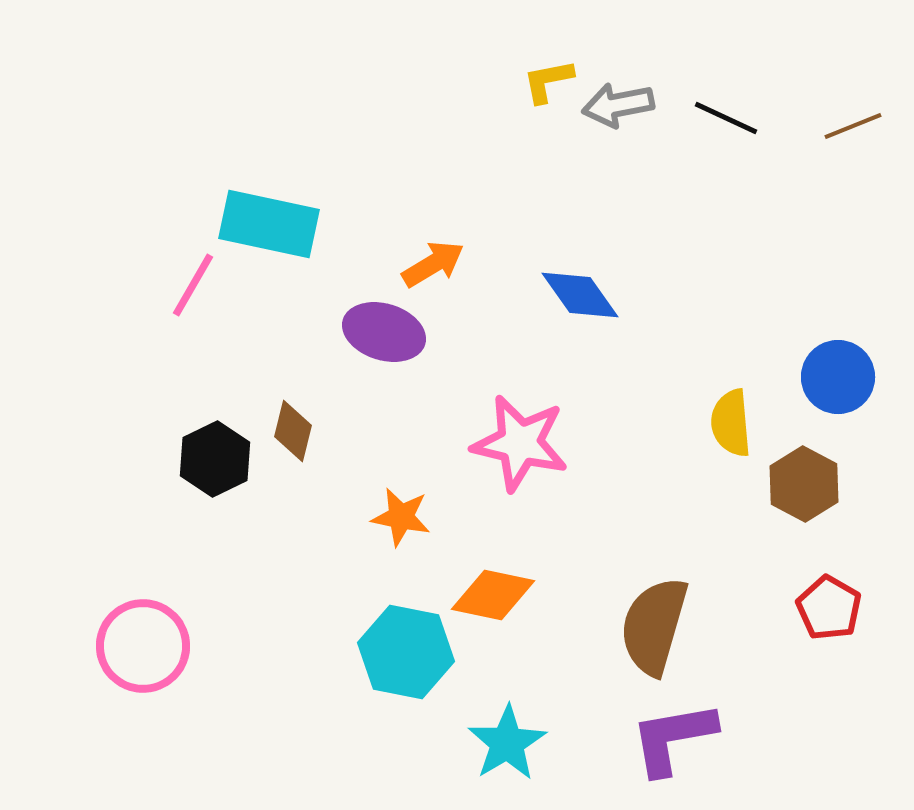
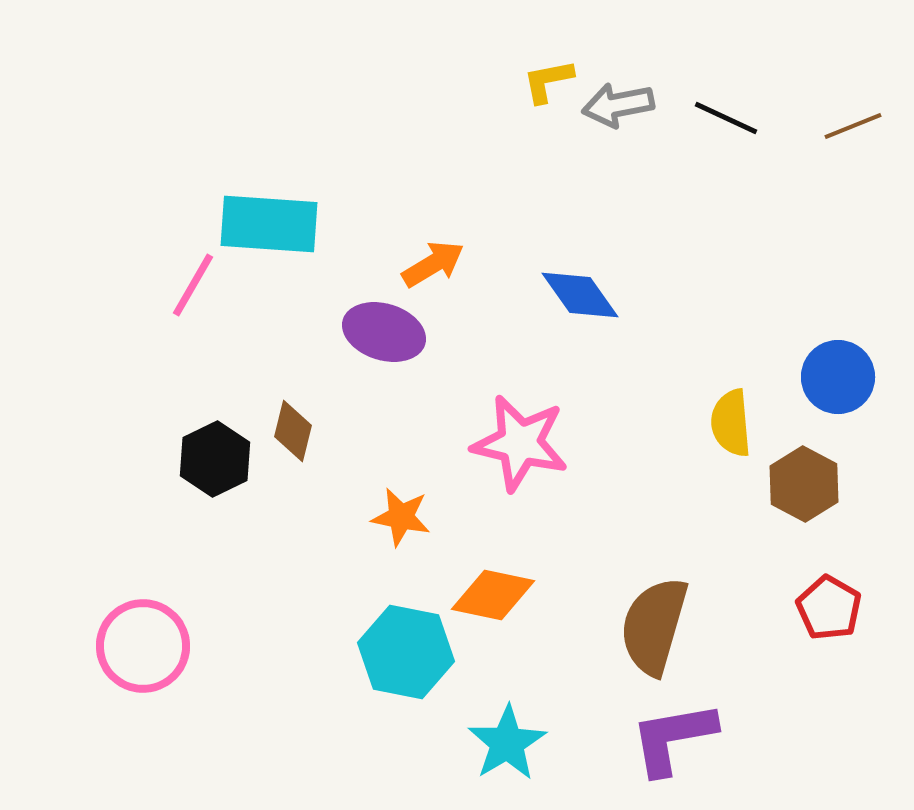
cyan rectangle: rotated 8 degrees counterclockwise
